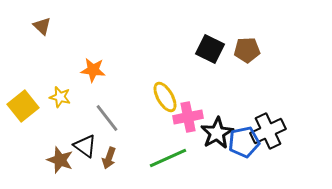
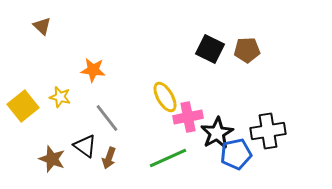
black cross: rotated 16 degrees clockwise
blue pentagon: moved 8 px left, 12 px down
brown star: moved 8 px left, 1 px up
